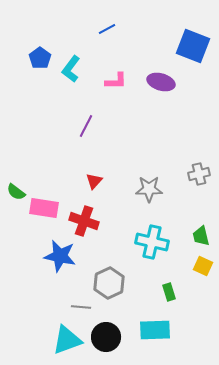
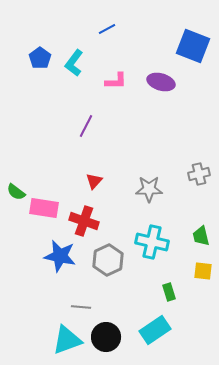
cyan L-shape: moved 3 px right, 6 px up
yellow square: moved 5 px down; rotated 18 degrees counterclockwise
gray hexagon: moved 1 px left, 23 px up
cyan rectangle: rotated 32 degrees counterclockwise
